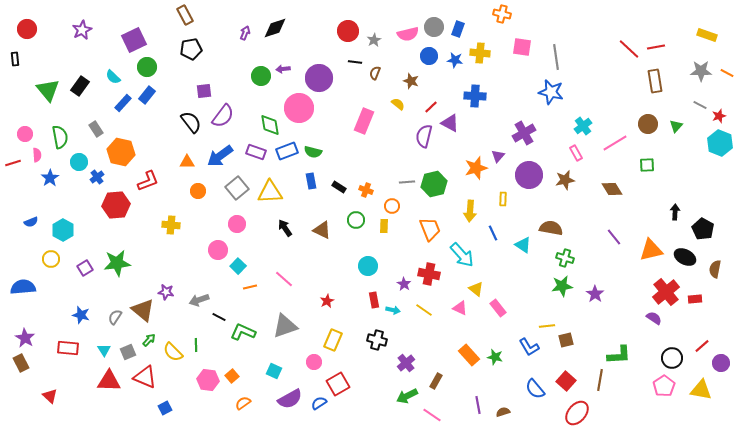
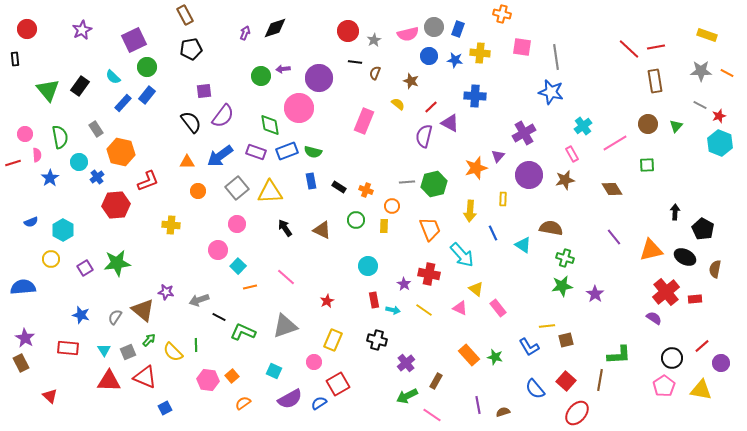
pink rectangle at (576, 153): moved 4 px left, 1 px down
pink line at (284, 279): moved 2 px right, 2 px up
